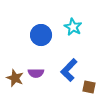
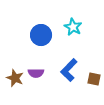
brown square: moved 5 px right, 8 px up
